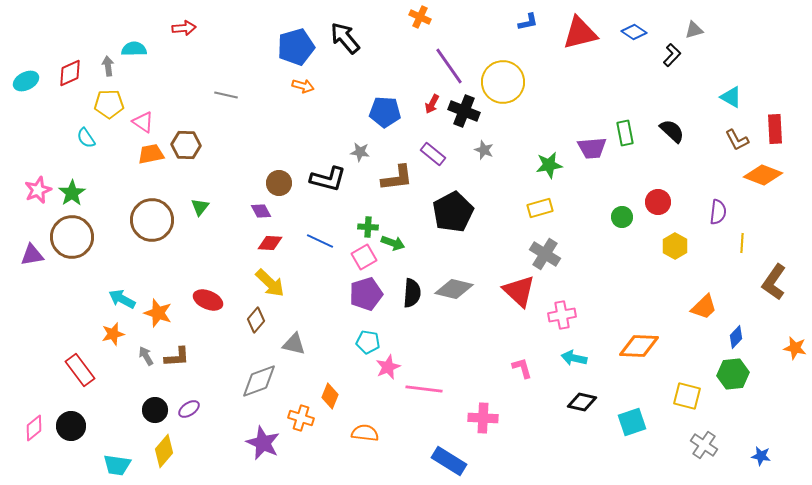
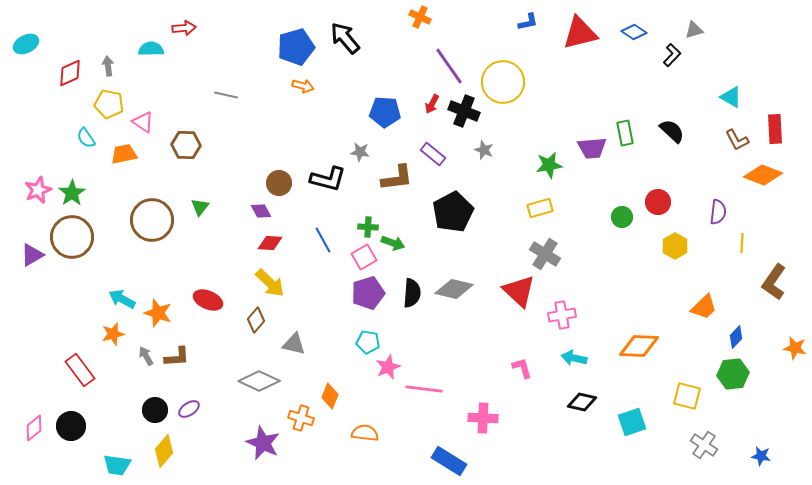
cyan semicircle at (134, 49): moved 17 px right
cyan ellipse at (26, 81): moved 37 px up
yellow pentagon at (109, 104): rotated 12 degrees clockwise
orange trapezoid at (151, 154): moved 27 px left
blue line at (320, 241): moved 3 px right, 1 px up; rotated 36 degrees clockwise
purple triangle at (32, 255): rotated 20 degrees counterclockwise
purple pentagon at (366, 294): moved 2 px right, 1 px up
gray diamond at (259, 381): rotated 45 degrees clockwise
